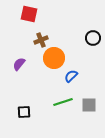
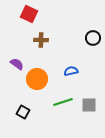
red square: rotated 12 degrees clockwise
brown cross: rotated 24 degrees clockwise
orange circle: moved 17 px left, 21 px down
purple semicircle: moved 2 px left; rotated 88 degrees clockwise
blue semicircle: moved 5 px up; rotated 32 degrees clockwise
black square: moved 1 px left; rotated 32 degrees clockwise
